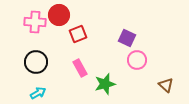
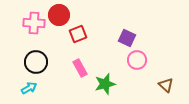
pink cross: moved 1 px left, 1 px down
cyan arrow: moved 9 px left, 5 px up
